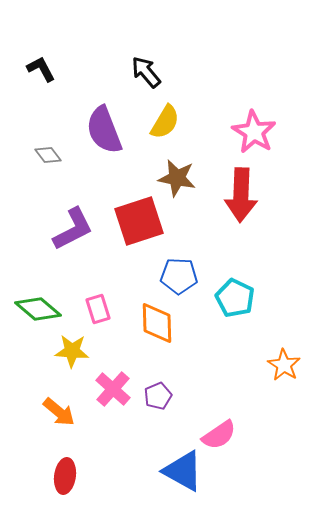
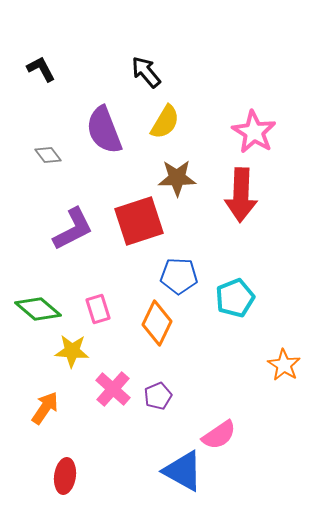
brown star: rotated 12 degrees counterclockwise
cyan pentagon: rotated 24 degrees clockwise
orange diamond: rotated 27 degrees clockwise
orange arrow: moved 14 px left, 4 px up; rotated 96 degrees counterclockwise
